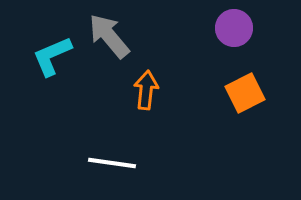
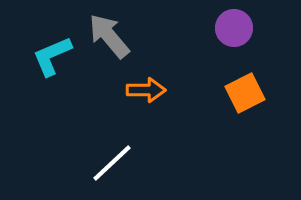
orange arrow: rotated 84 degrees clockwise
white line: rotated 51 degrees counterclockwise
